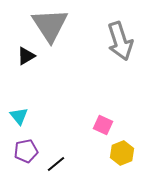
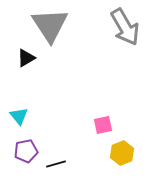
gray arrow: moved 5 px right, 14 px up; rotated 12 degrees counterclockwise
black triangle: moved 2 px down
pink square: rotated 36 degrees counterclockwise
black line: rotated 24 degrees clockwise
